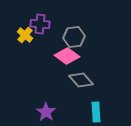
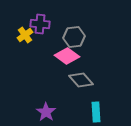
yellow cross: rotated 14 degrees clockwise
